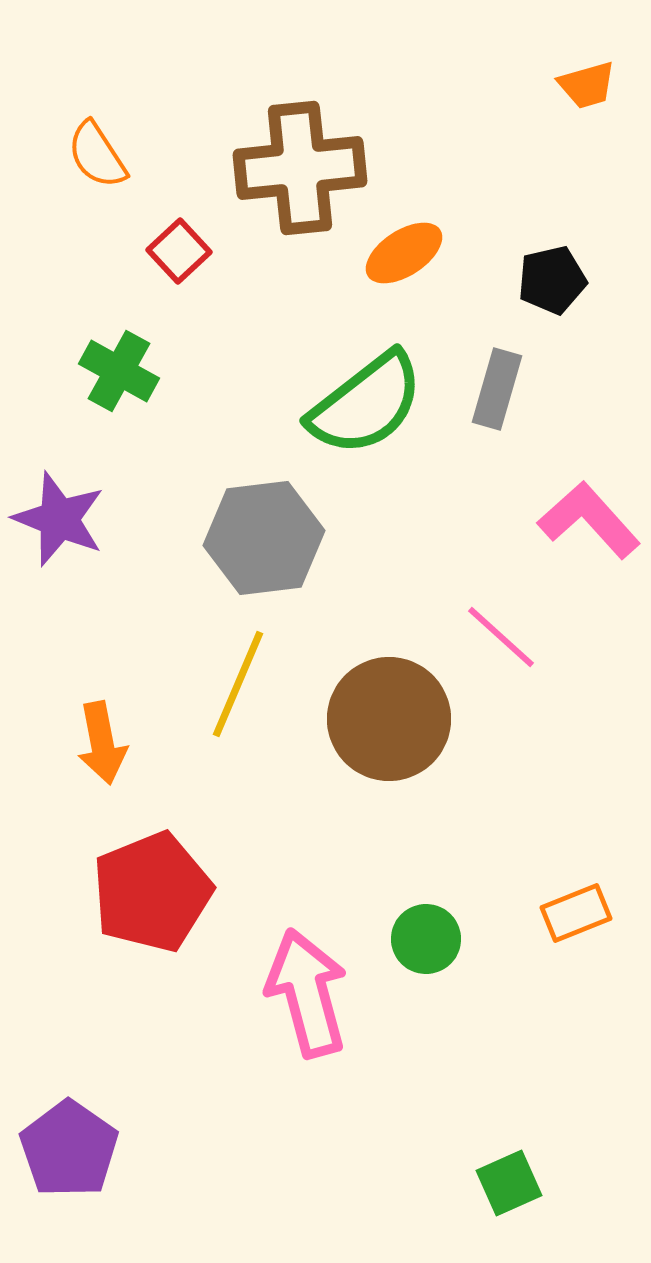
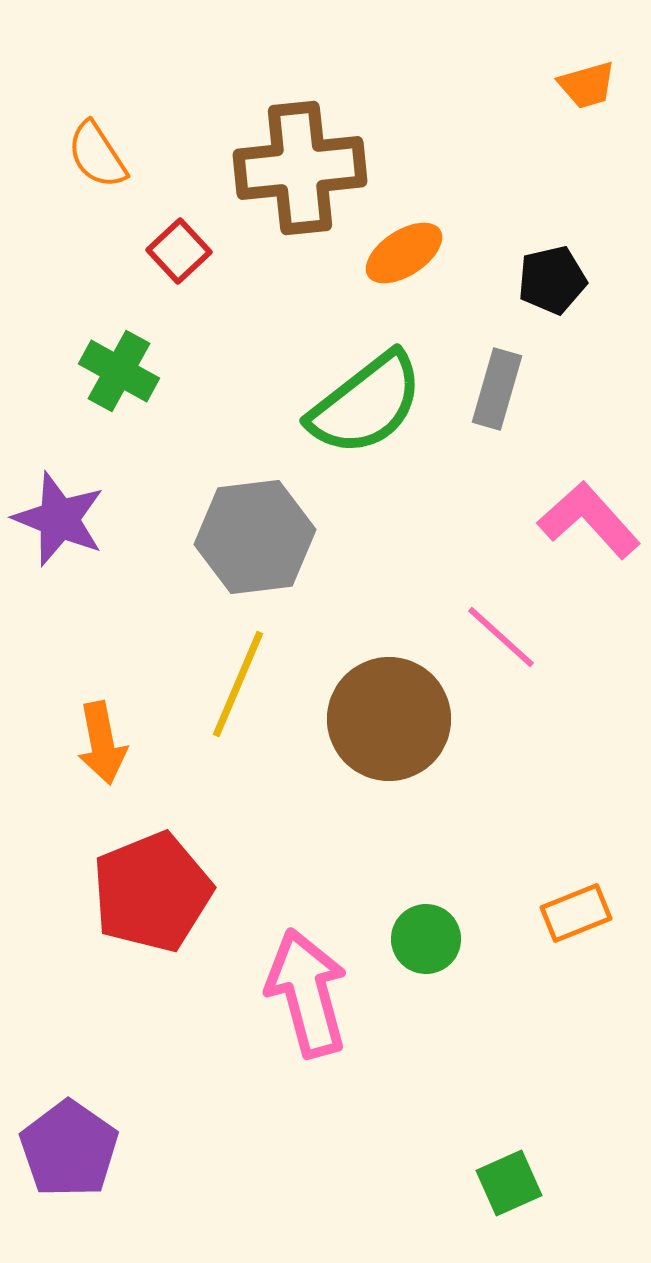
gray hexagon: moved 9 px left, 1 px up
